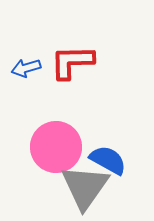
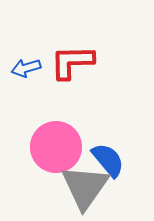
blue semicircle: rotated 21 degrees clockwise
